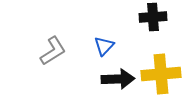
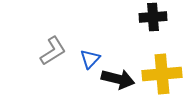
blue triangle: moved 14 px left, 13 px down
yellow cross: moved 1 px right
black arrow: rotated 16 degrees clockwise
